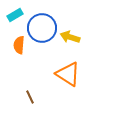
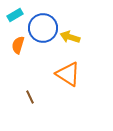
blue circle: moved 1 px right
orange semicircle: moved 1 px left; rotated 12 degrees clockwise
